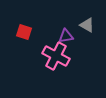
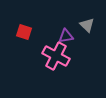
gray triangle: rotated 14 degrees clockwise
